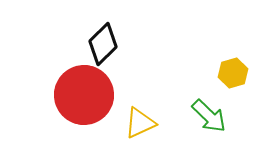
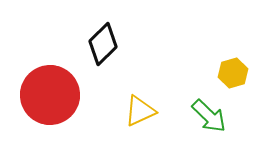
red circle: moved 34 px left
yellow triangle: moved 12 px up
